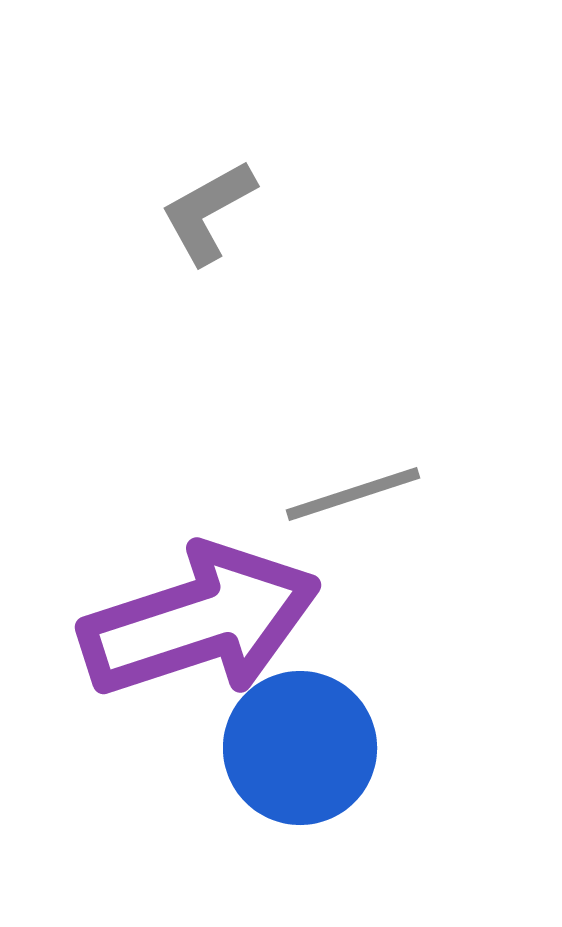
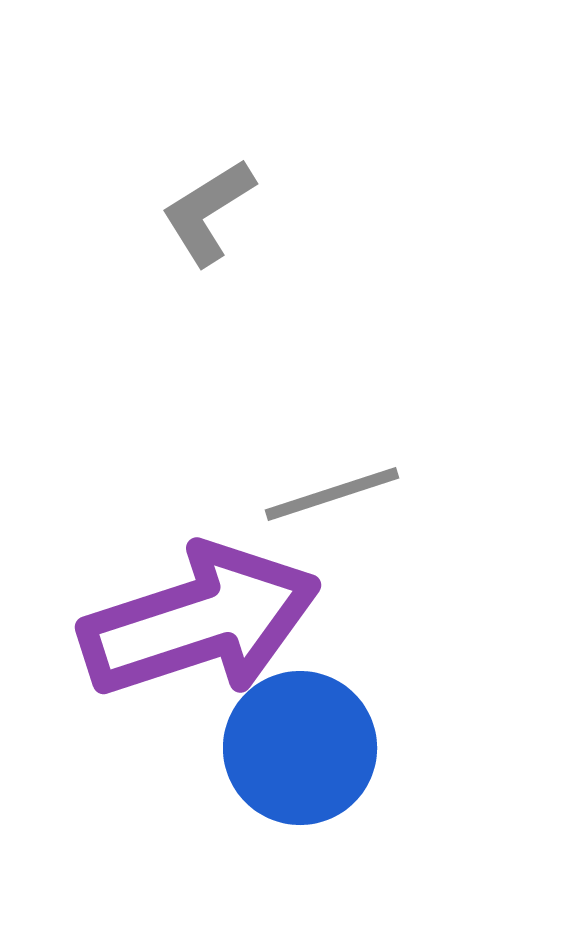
gray L-shape: rotated 3 degrees counterclockwise
gray line: moved 21 px left
